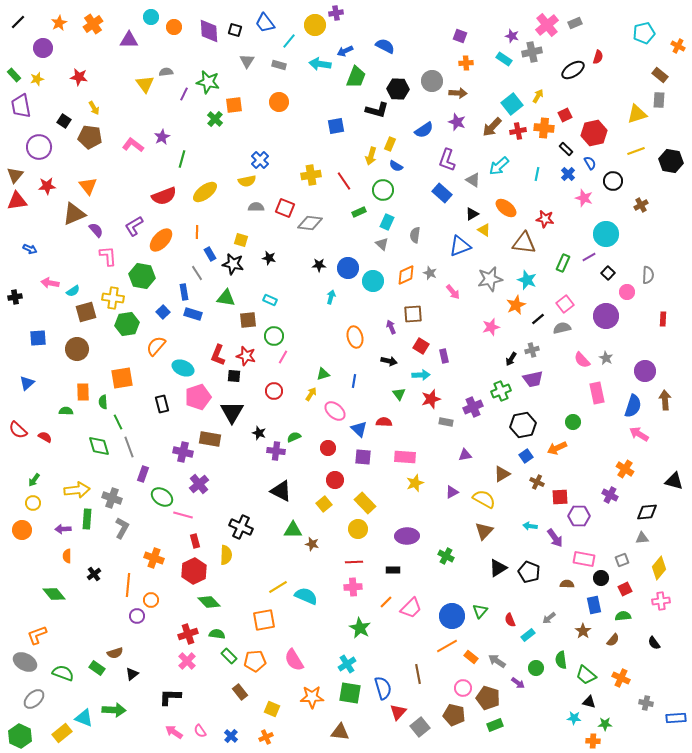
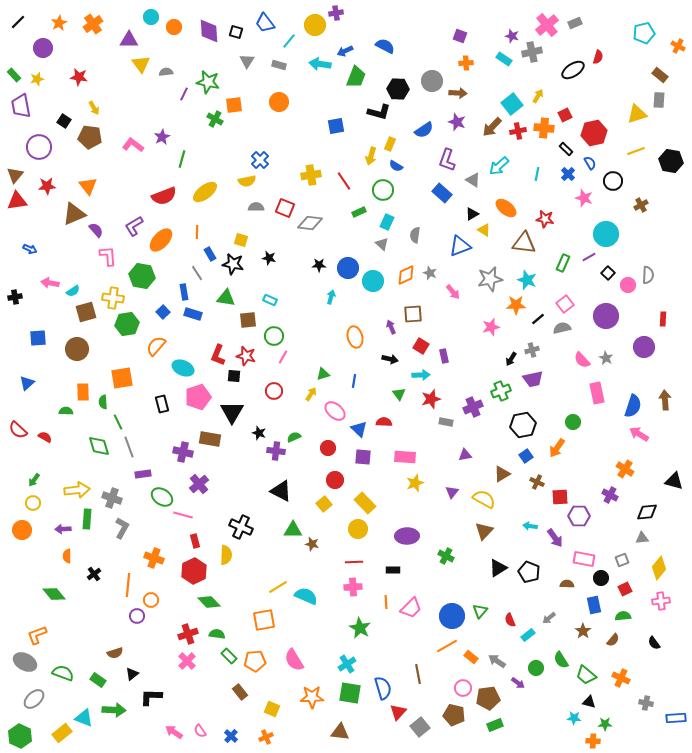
black square at (235, 30): moved 1 px right, 2 px down
yellow triangle at (145, 84): moved 4 px left, 20 px up
black L-shape at (377, 110): moved 2 px right, 2 px down
green cross at (215, 119): rotated 14 degrees counterclockwise
pink circle at (627, 292): moved 1 px right, 7 px up
orange star at (516, 305): rotated 24 degrees clockwise
black arrow at (389, 361): moved 1 px right, 2 px up
purple circle at (645, 371): moved 1 px left, 24 px up
orange arrow at (557, 448): rotated 30 degrees counterclockwise
purple rectangle at (143, 474): rotated 63 degrees clockwise
purple triangle at (452, 492): rotated 24 degrees counterclockwise
orange line at (386, 602): rotated 48 degrees counterclockwise
green semicircle at (561, 660): rotated 24 degrees counterclockwise
green rectangle at (97, 668): moved 1 px right, 12 px down
black L-shape at (170, 697): moved 19 px left
brown pentagon at (488, 698): rotated 25 degrees counterclockwise
